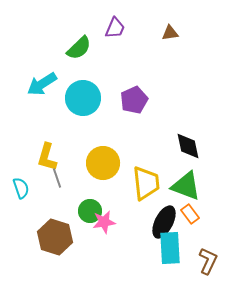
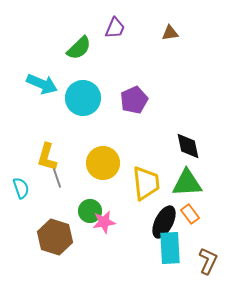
cyan arrow: rotated 124 degrees counterclockwise
green triangle: moved 1 px right, 3 px up; rotated 24 degrees counterclockwise
